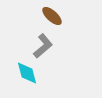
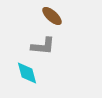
gray L-shape: rotated 45 degrees clockwise
